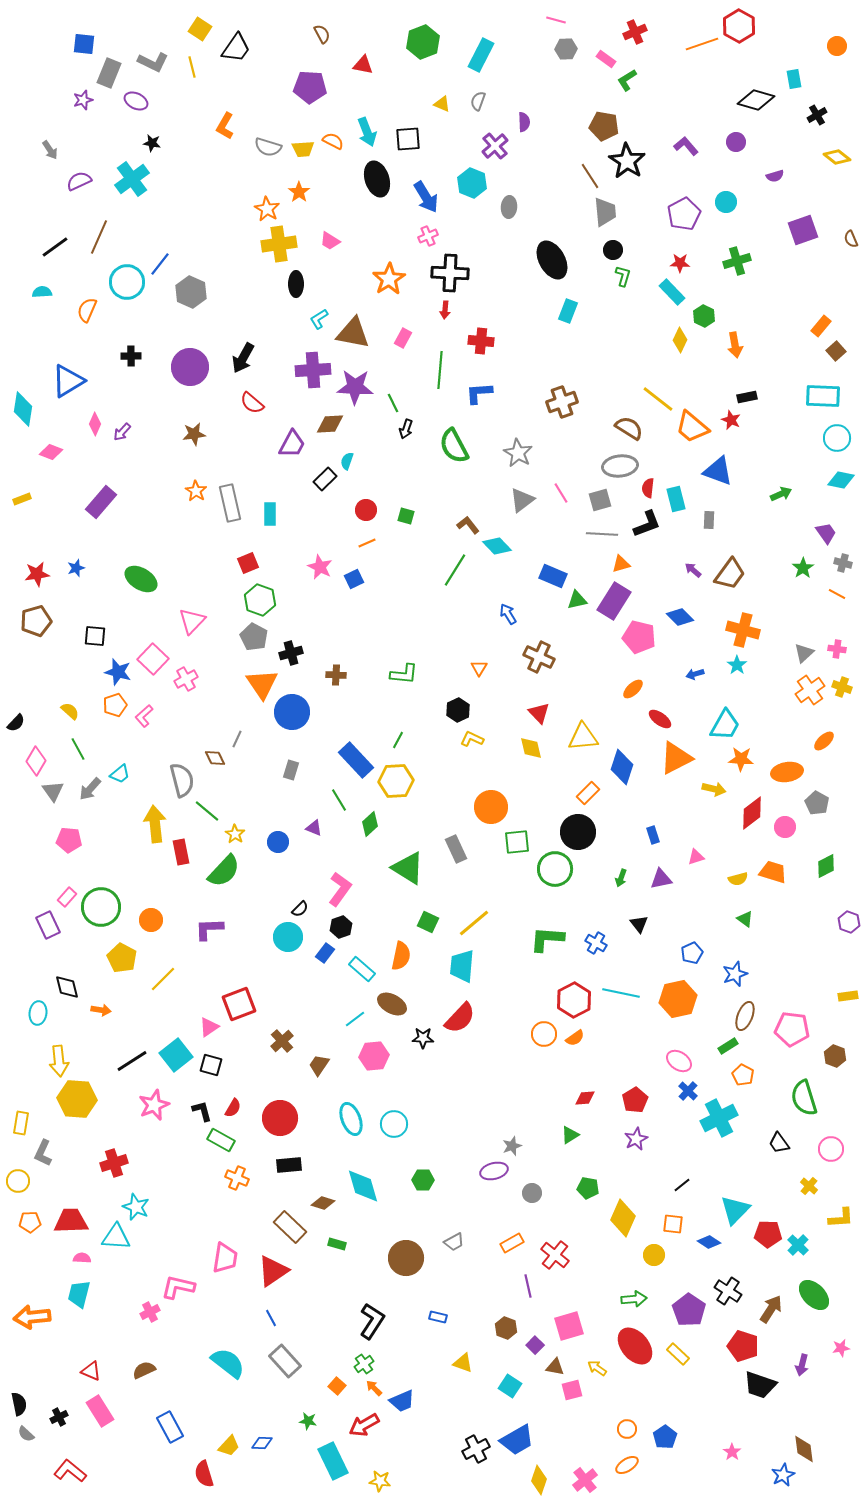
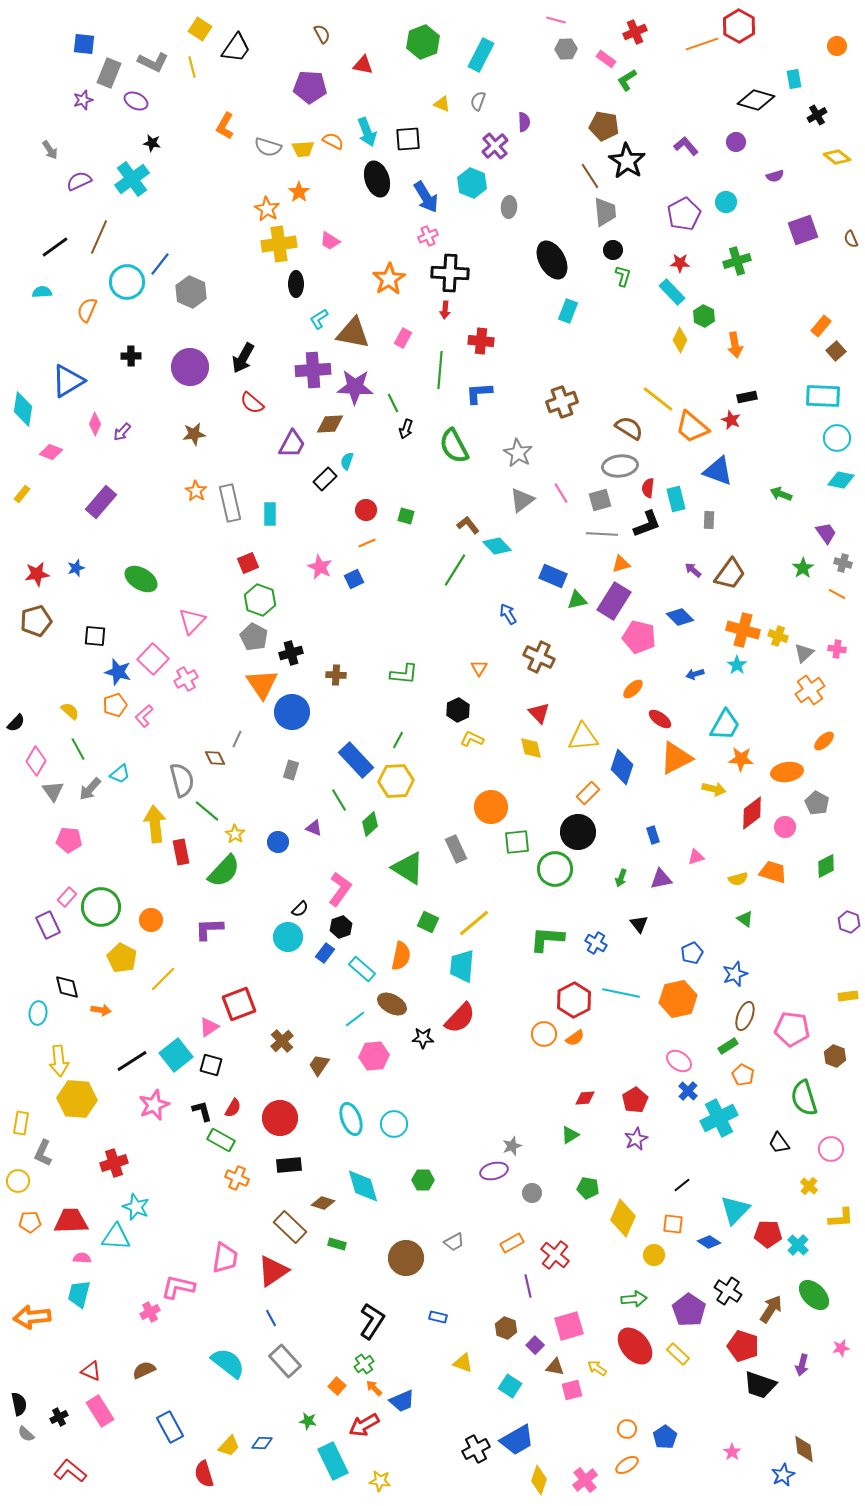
green arrow at (781, 494): rotated 135 degrees counterclockwise
yellow rectangle at (22, 499): moved 5 px up; rotated 30 degrees counterclockwise
yellow cross at (842, 687): moved 64 px left, 51 px up
